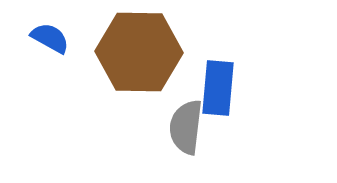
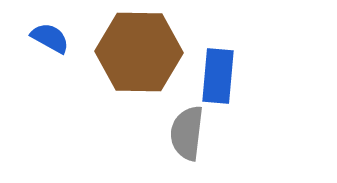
blue rectangle: moved 12 px up
gray semicircle: moved 1 px right, 6 px down
